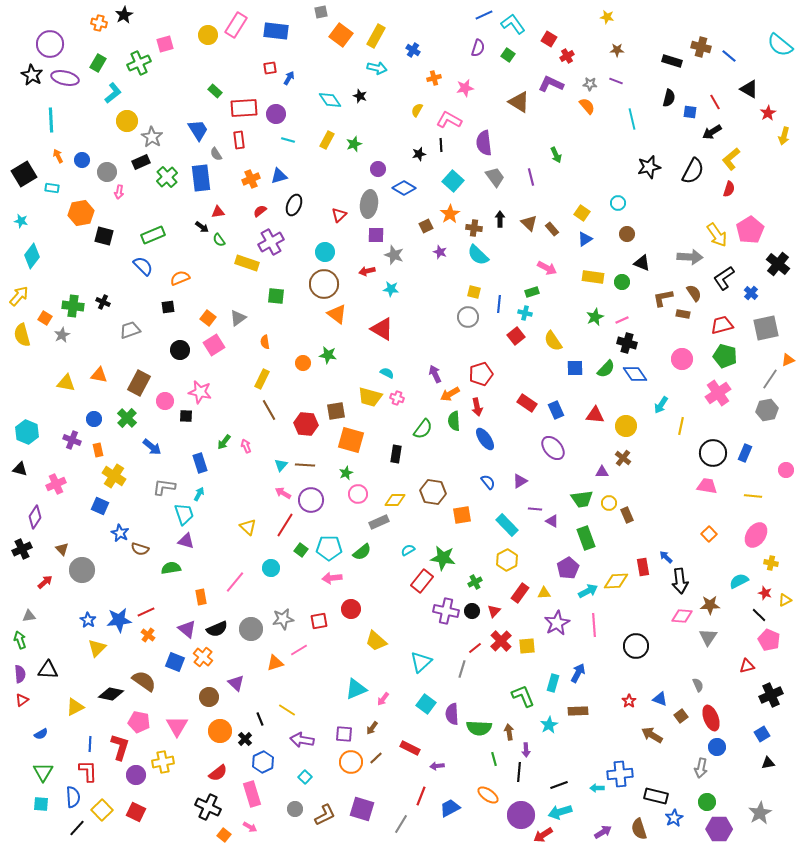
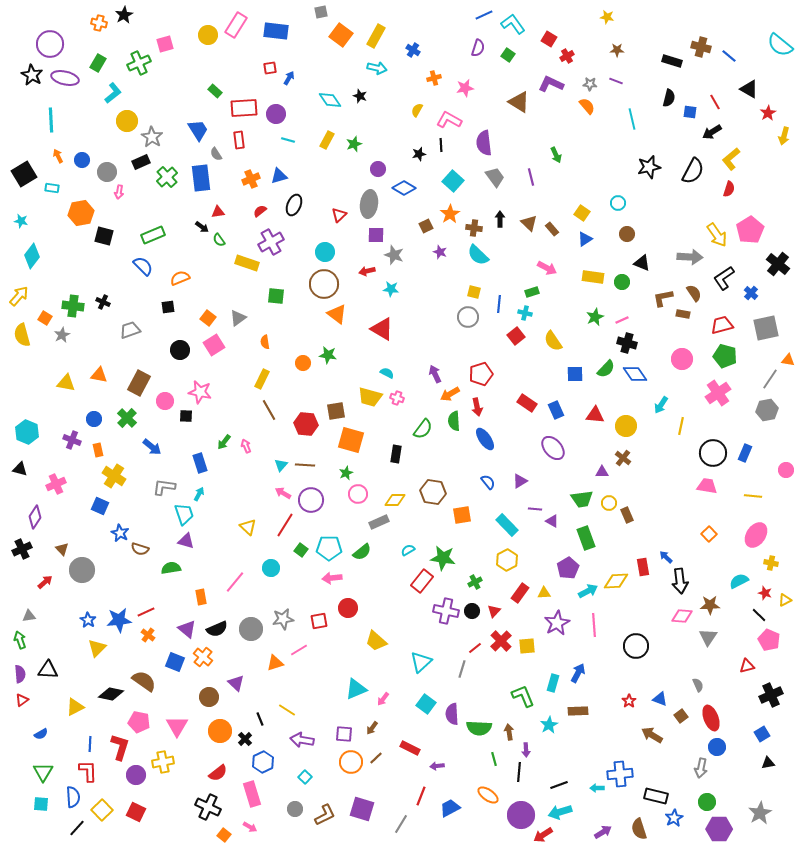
orange triangle at (788, 360): rotated 32 degrees clockwise
blue square at (575, 368): moved 6 px down
red circle at (351, 609): moved 3 px left, 1 px up
